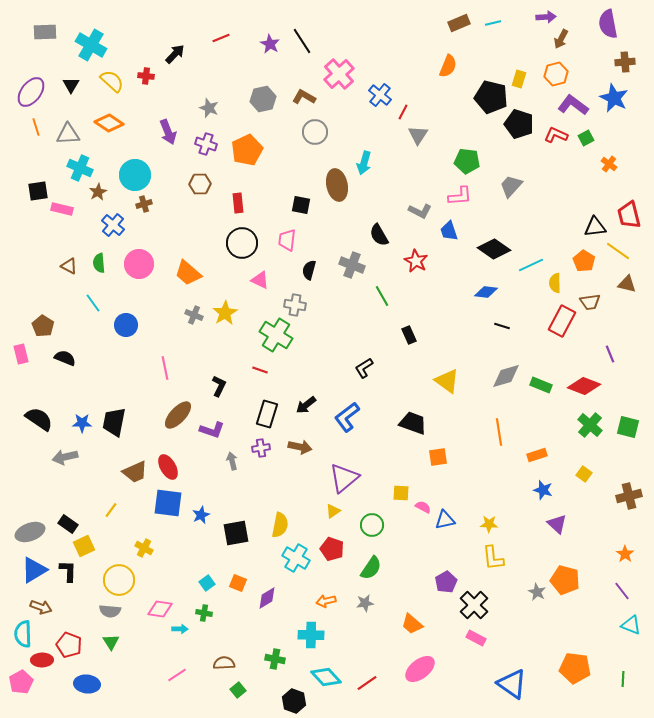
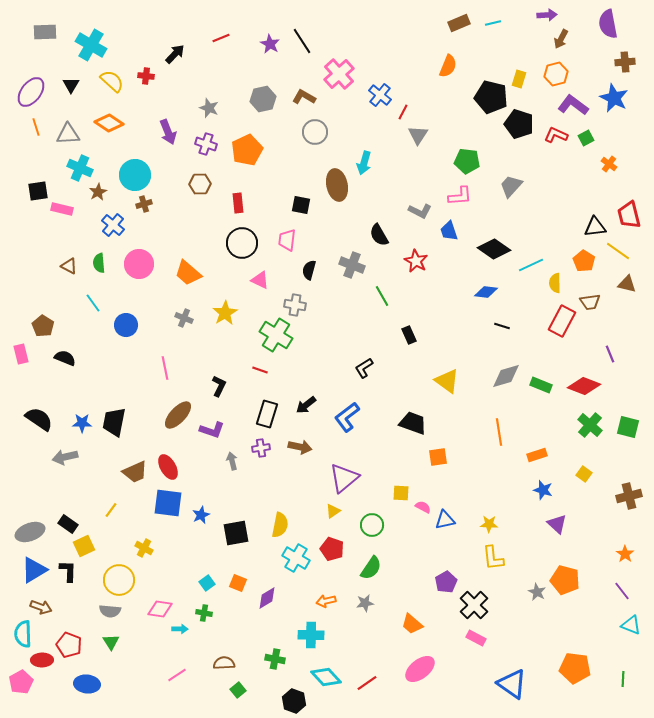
purple arrow at (546, 17): moved 1 px right, 2 px up
gray cross at (194, 315): moved 10 px left, 3 px down
